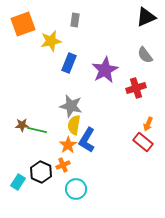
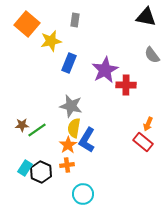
black triangle: rotated 35 degrees clockwise
orange square: moved 4 px right; rotated 30 degrees counterclockwise
gray semicircle: moved 7 px right
red cross: moved 10 px left, 3 px up; rotated 18 degrees clockwise
yellow semicircle: moved 3 px down
green line: rotated 48 degrees counterclockwise
orange cross: moved 4 px right; rotated 16 degrees clockwise
cyan rectangle: moved 7 px right, 14 px up
cyan circle: moved 7 px right, 5 px down
